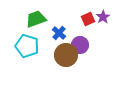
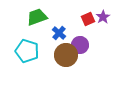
green trapezoid: moved 1 px right, 2 px up
cyan pentagon: moved 5 px down
